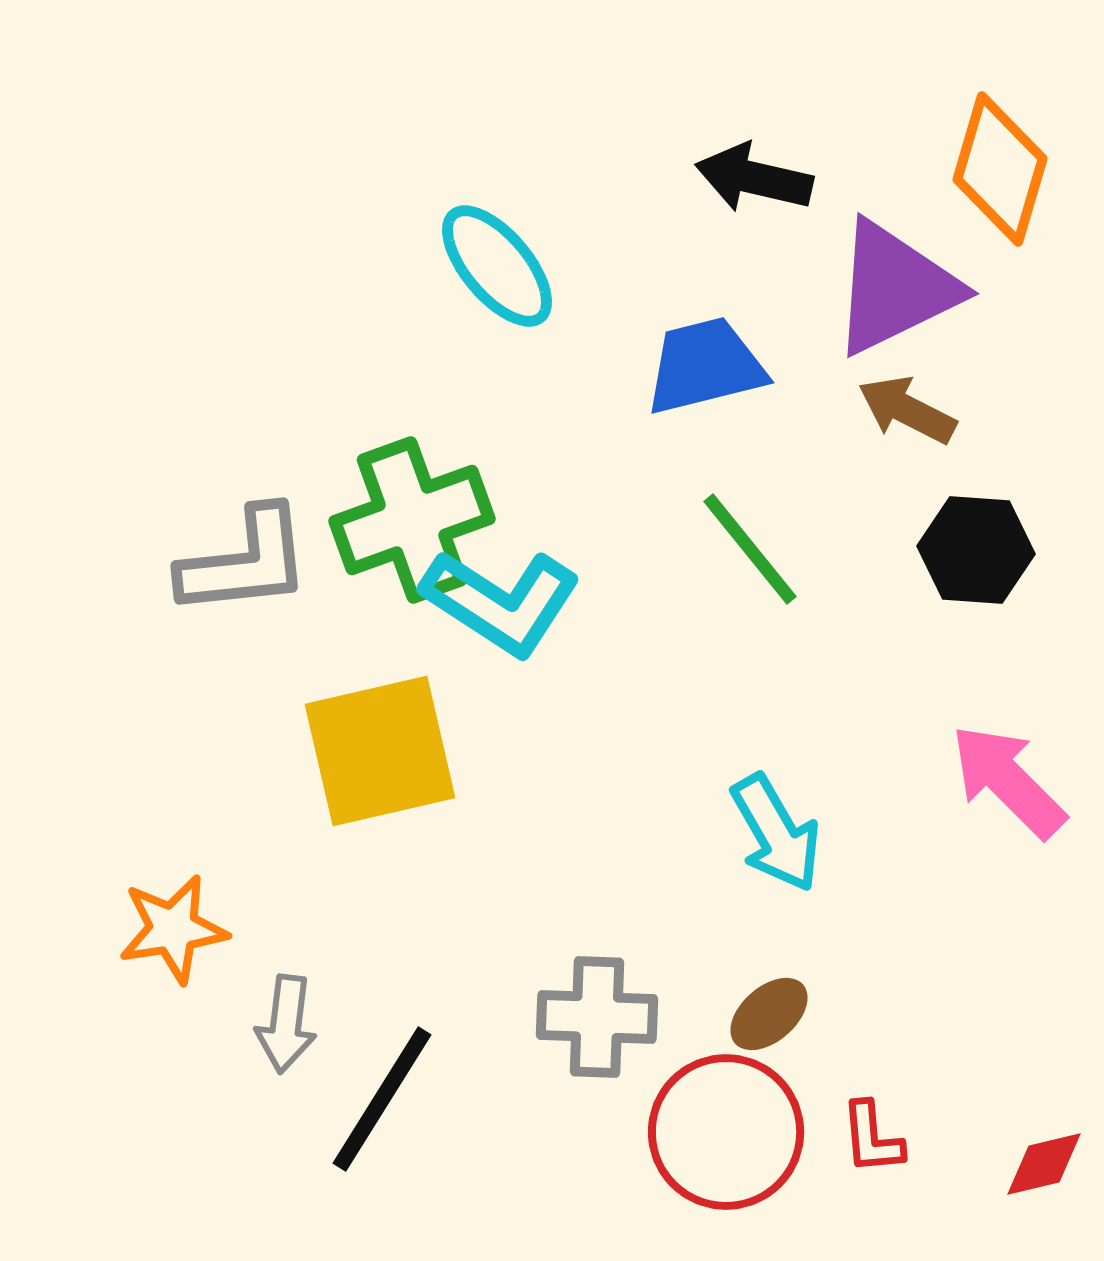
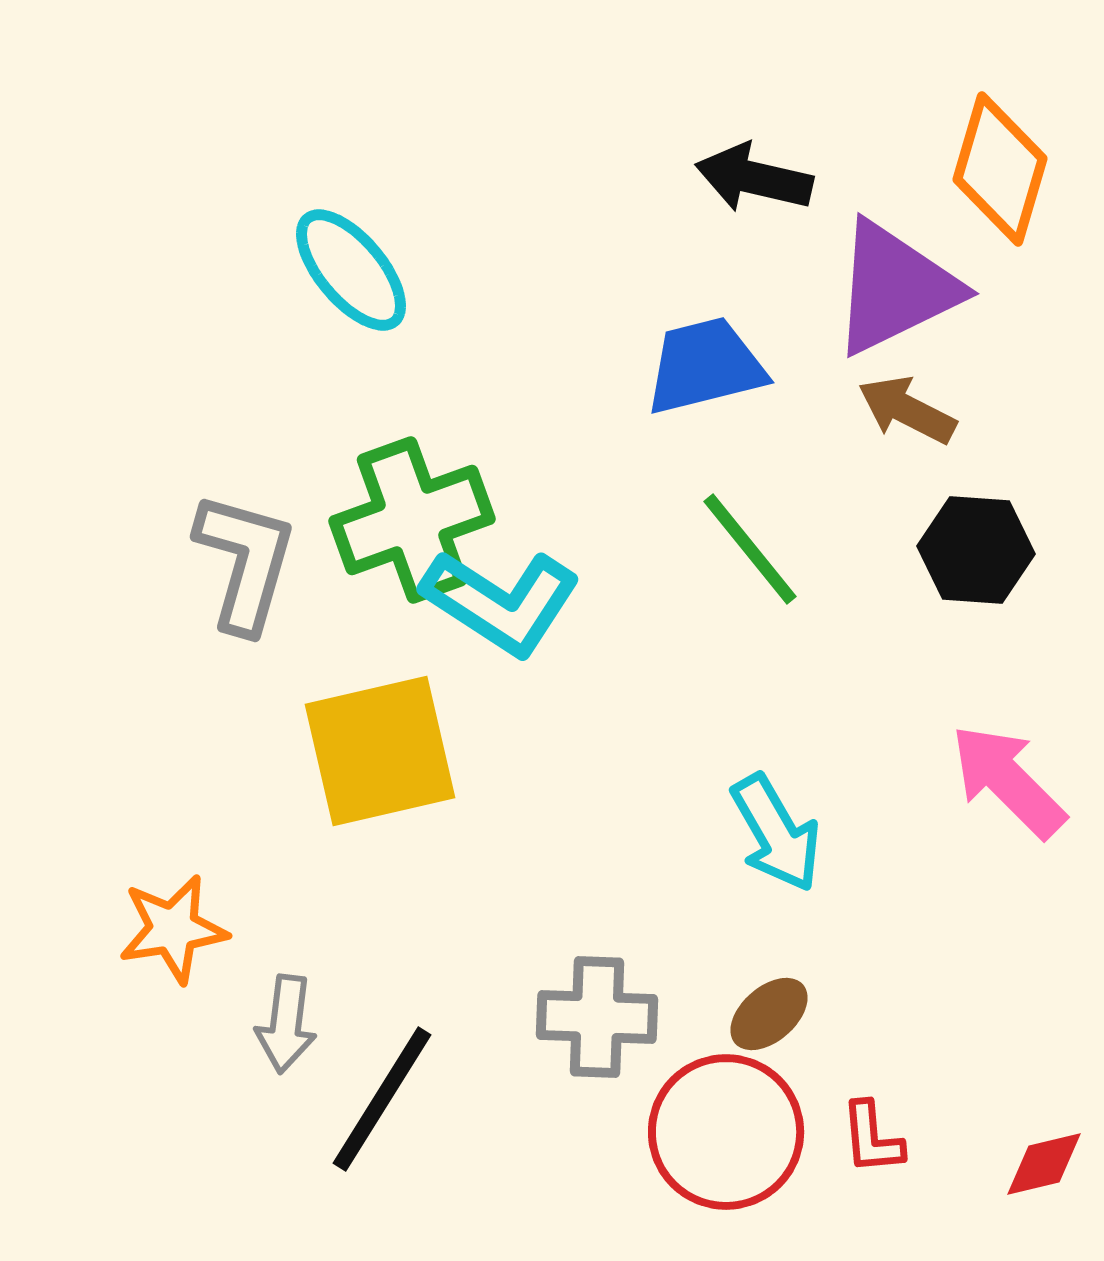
cyan ellipse: moved 146 px left, 4 px down
gray L-shape: rotated 68 degrees counterclockwise
